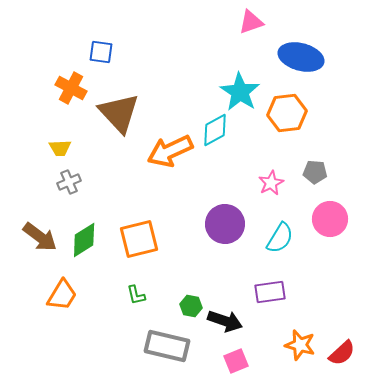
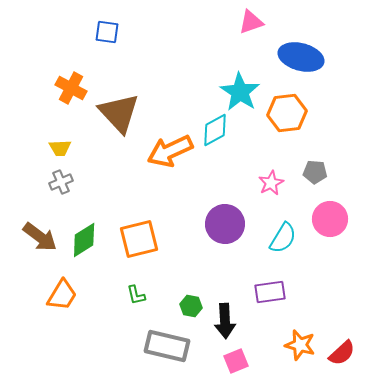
blue square: moved 6 px right, 20 px up
gray cross: moved 8 px left
cyan semicircle: moved 3 px right
black arrow: rotated 68 degrees clockwise
